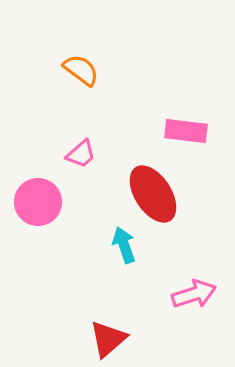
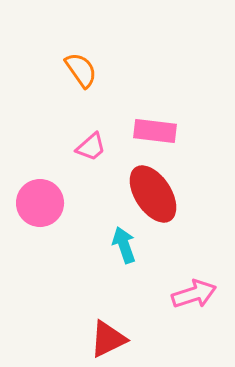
orange semicircle: rotated 18 degrees clockwise
pink rectangle: moved 31 px left
pink trapezoid: moved 10 px right, 7 px up
pink circle: moved 2 px right, 1 px down
red triangle: rotated 15 degrees clockwise
